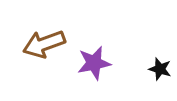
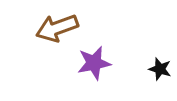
brown arrow: moved 13 px right, 16 px up
